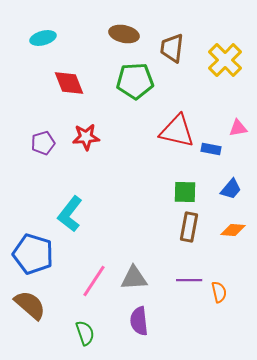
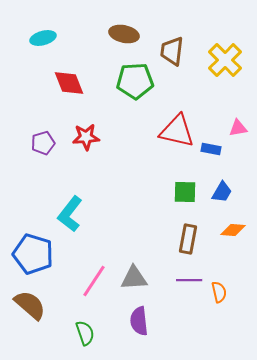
brown trapezoid: moved 3 px down
blue trapezoid: moved 9 px left, 3 px down; rotated 10 degrees counterclockwise
brown rectangle: moved 1 px left, 12 px down
